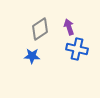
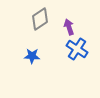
gray diamond: moved 10 px up
blue cross: rotated 20 degrees clockwise
